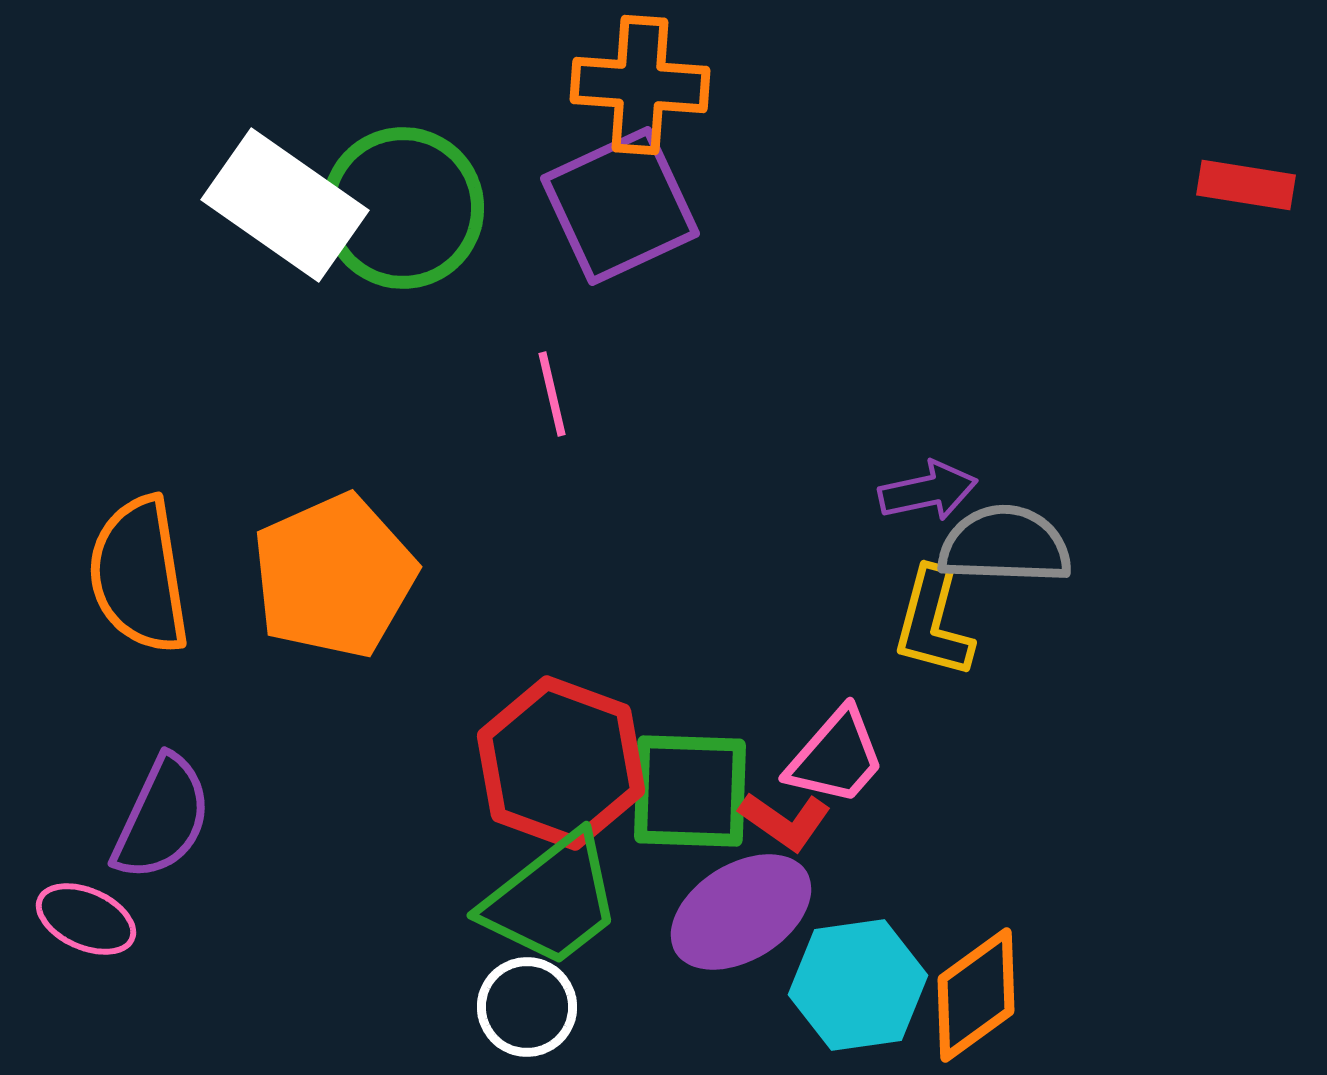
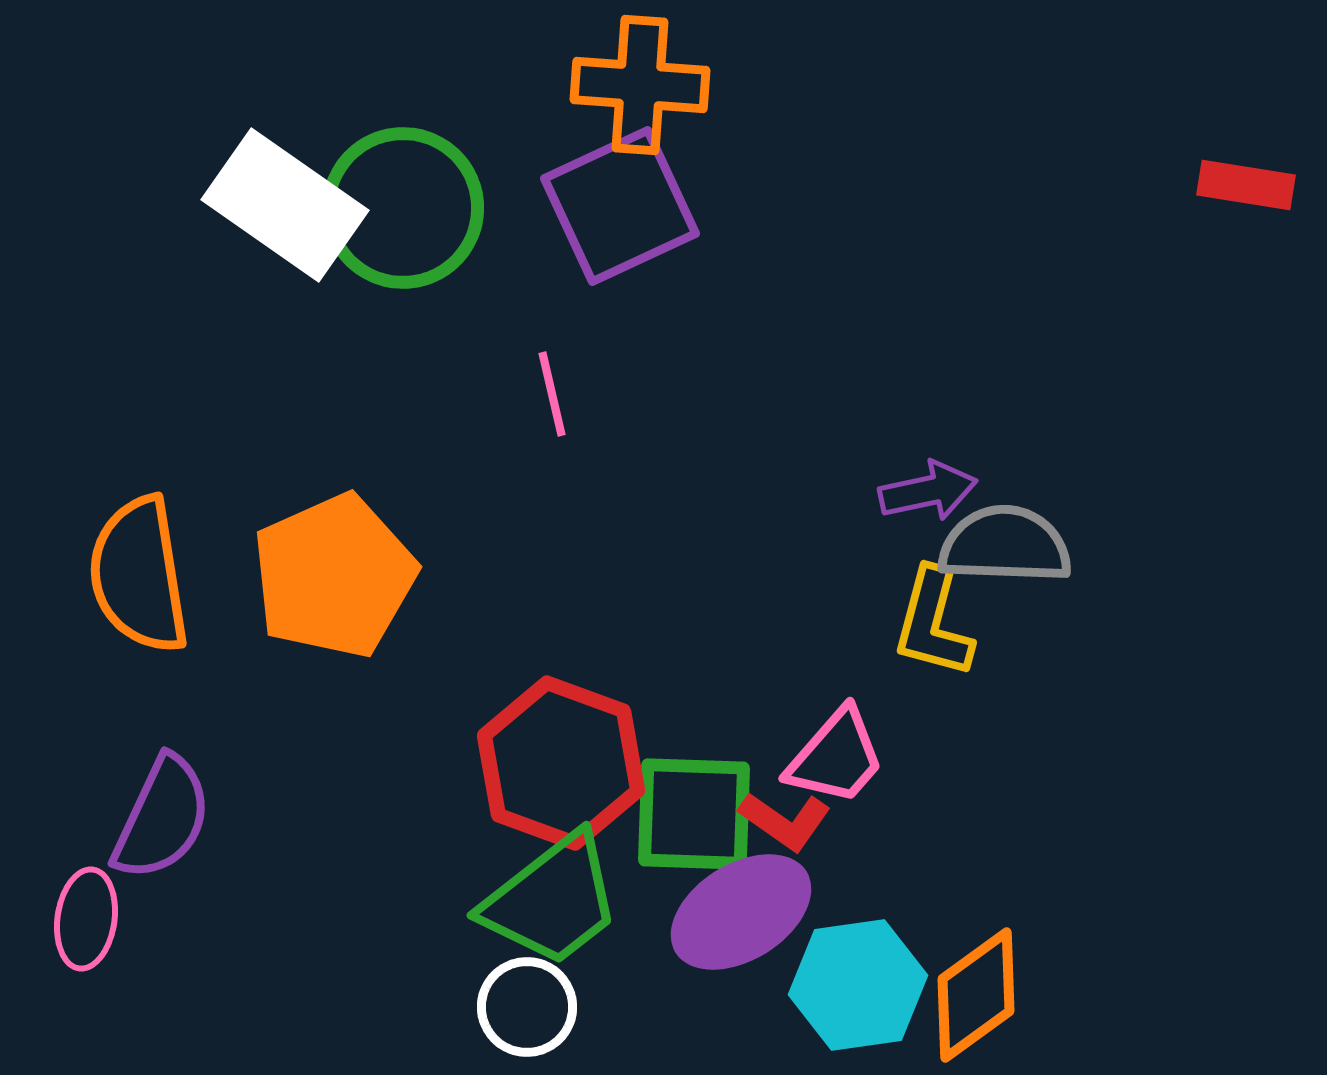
green square: moved 4 px right, 23 px down
pink ellipse: rotated 74 degrees clockwise
